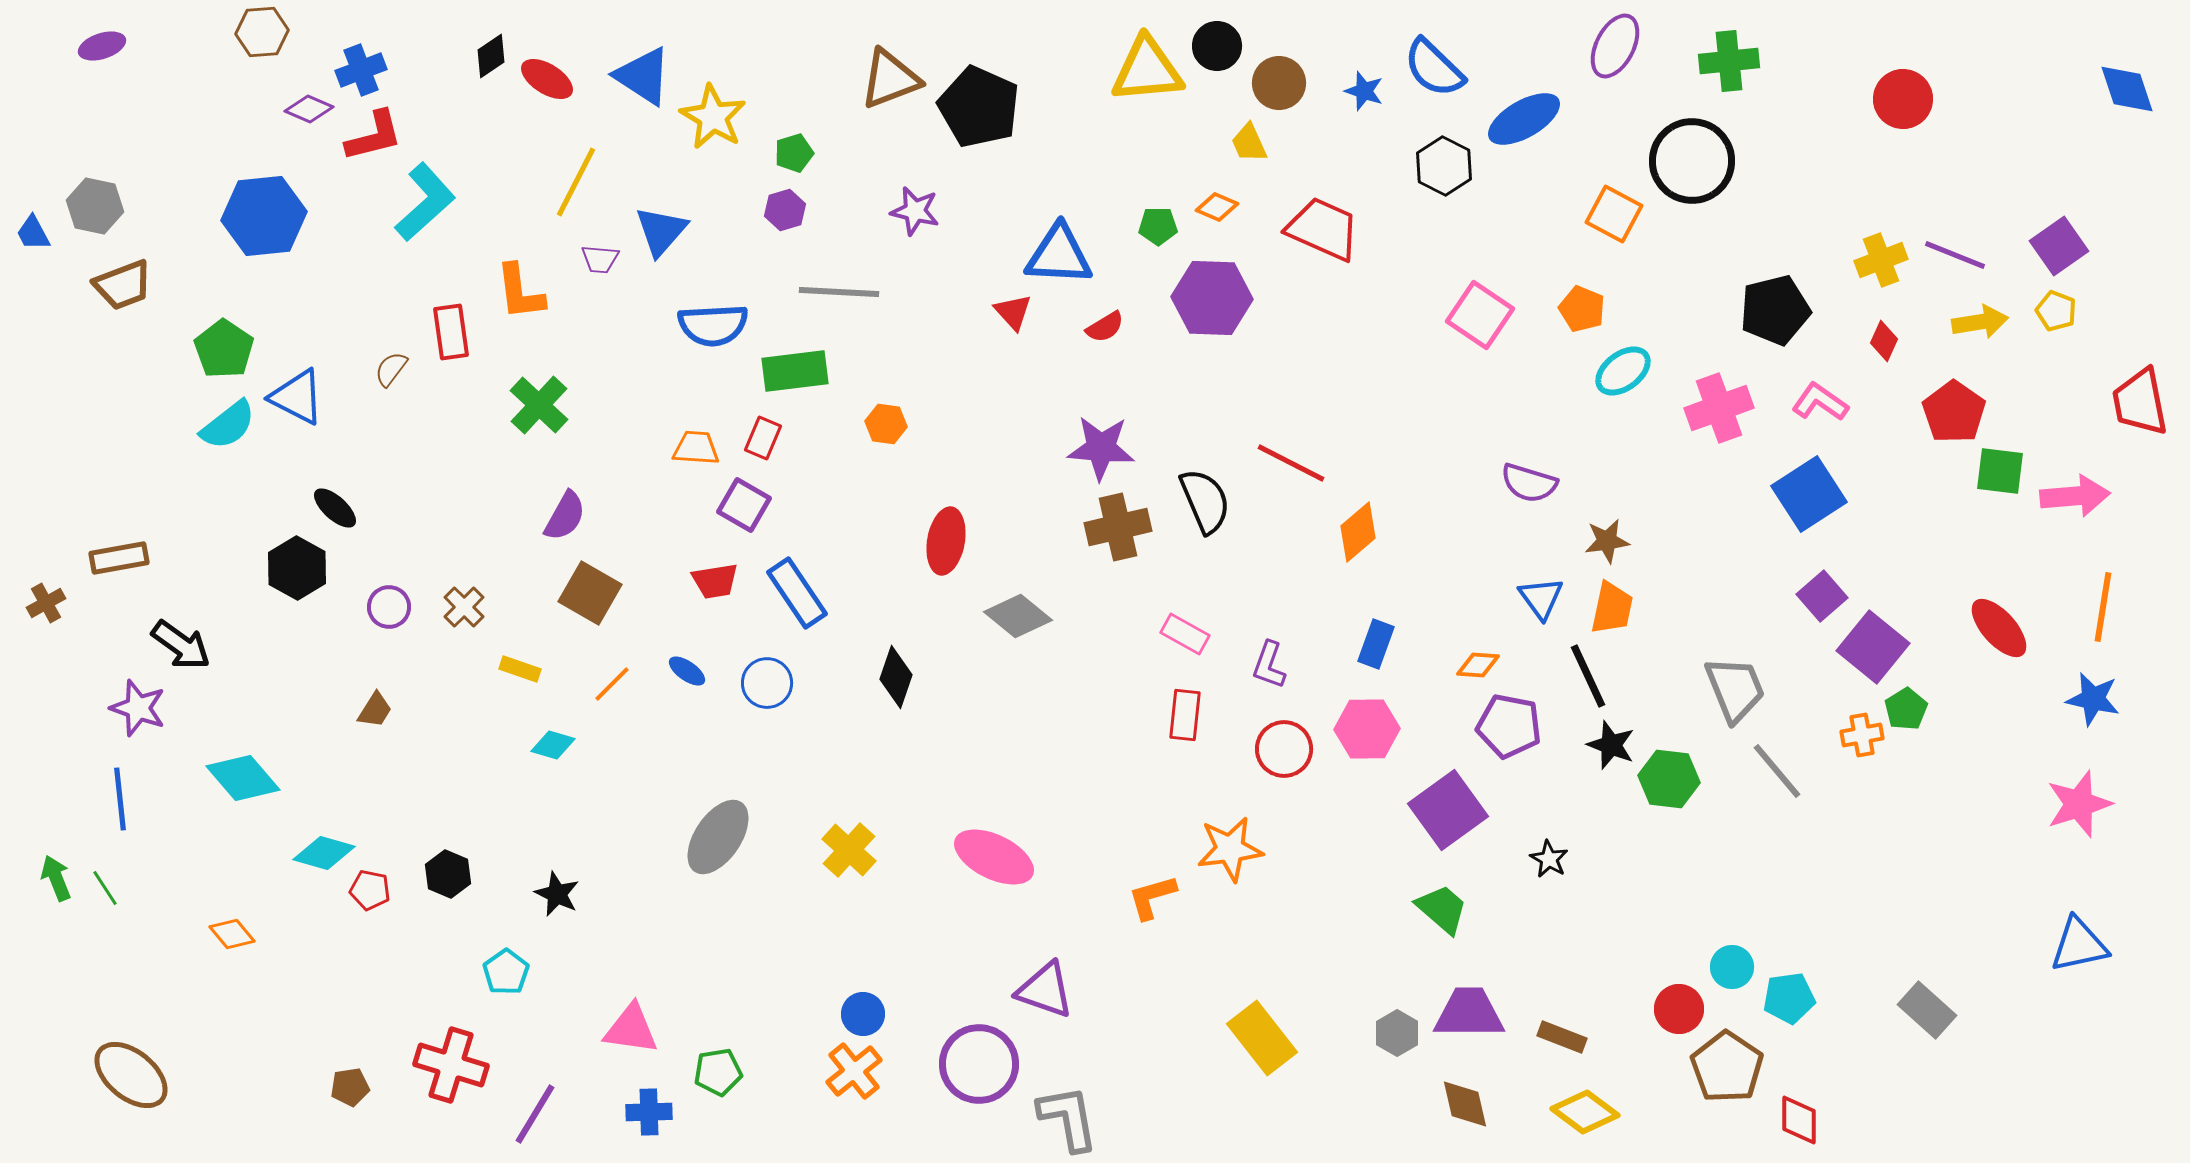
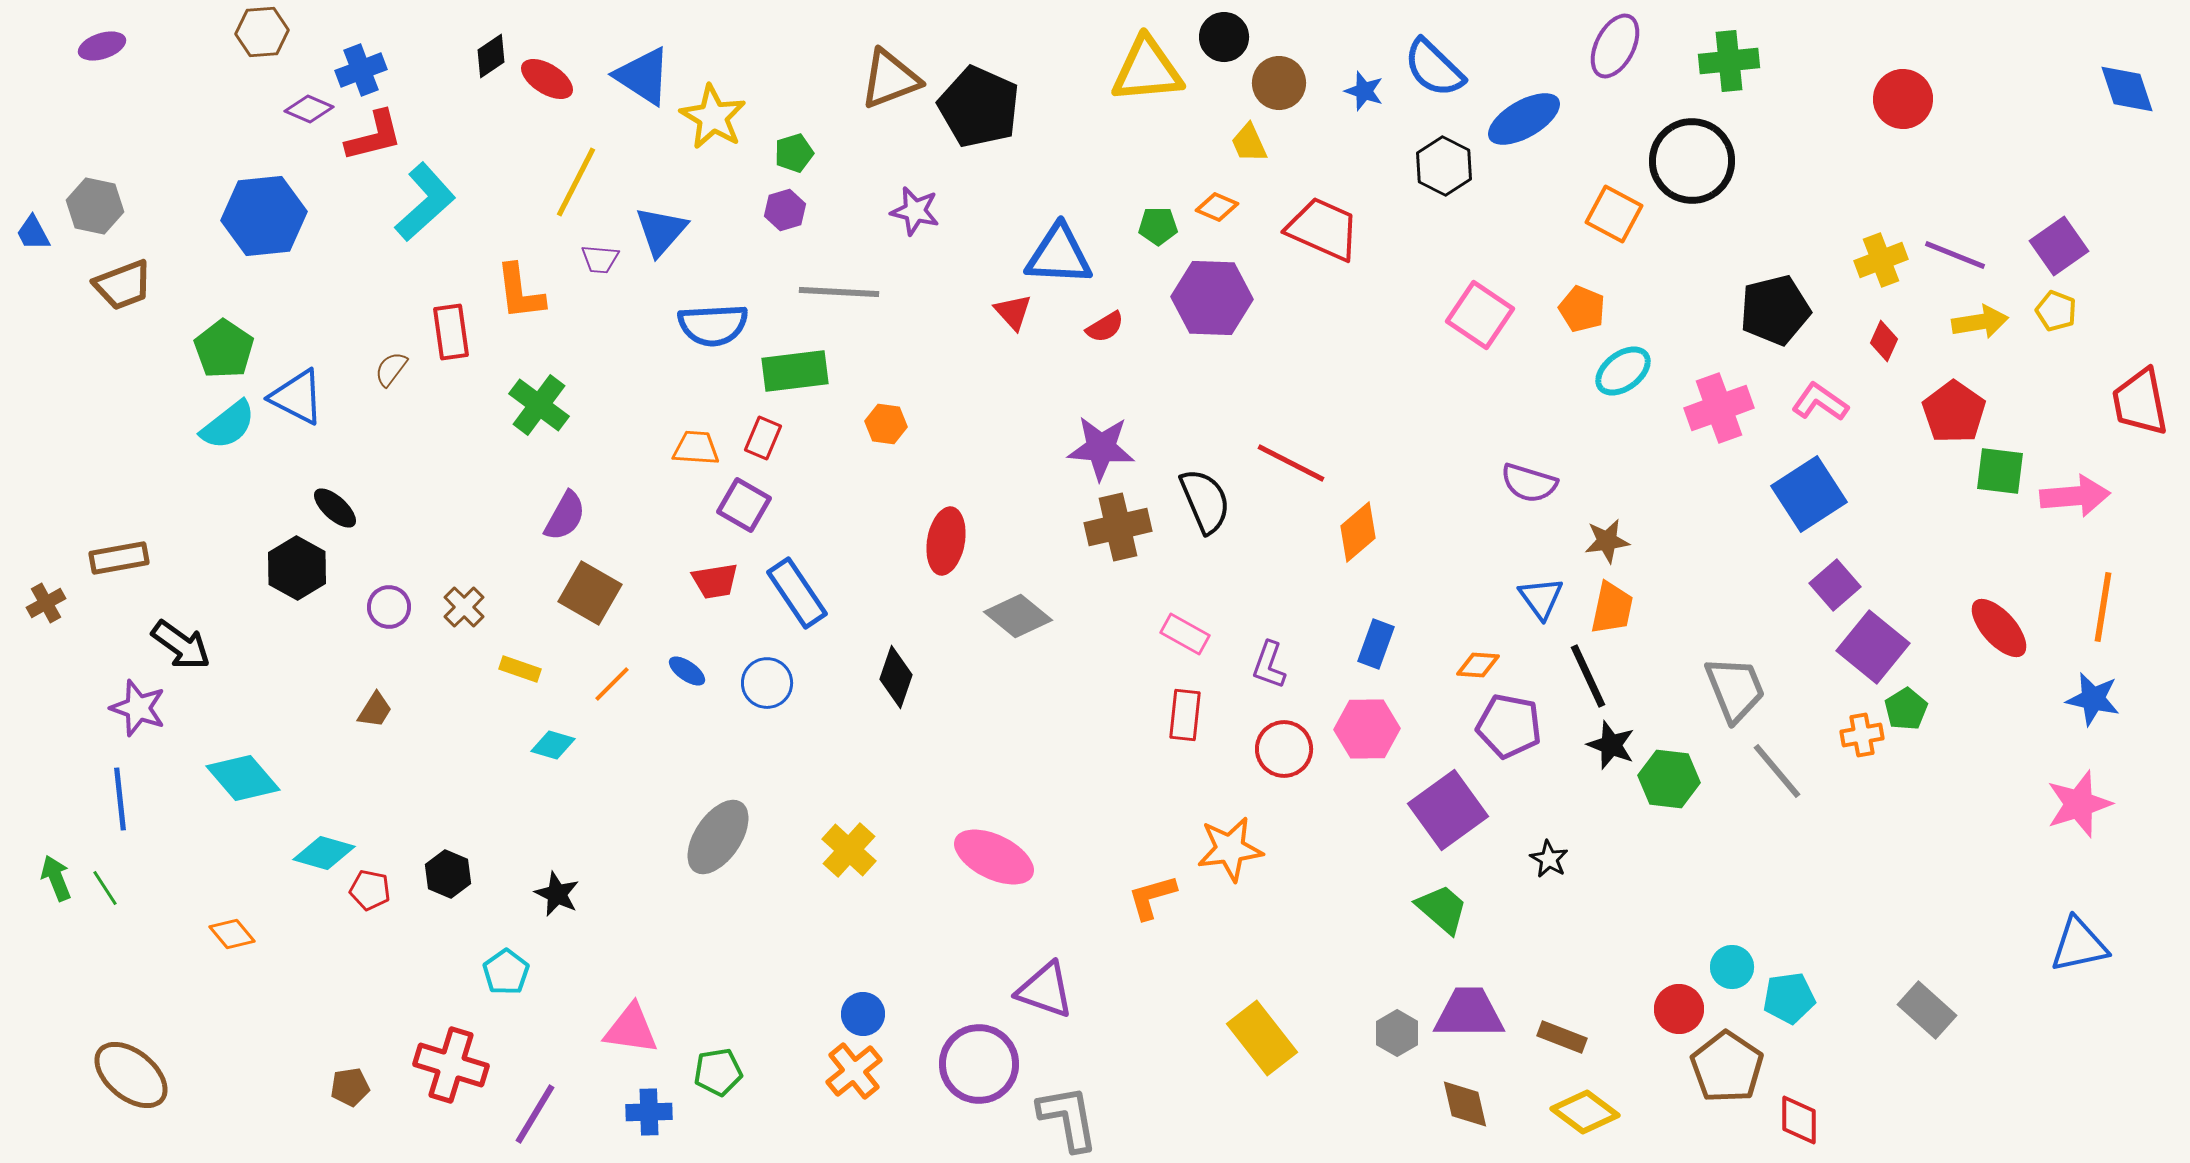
black circle at (1217, 46): moved 7 px right, 9 px up
green cross at (539, 405): rotated 6 degrees counterclockwise
purple square at (1822, 596): moved 13 px right, 11 px up
